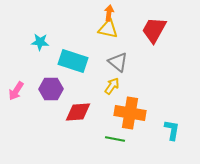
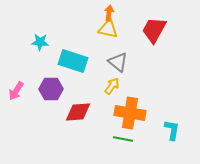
green line: moved 8 px right
